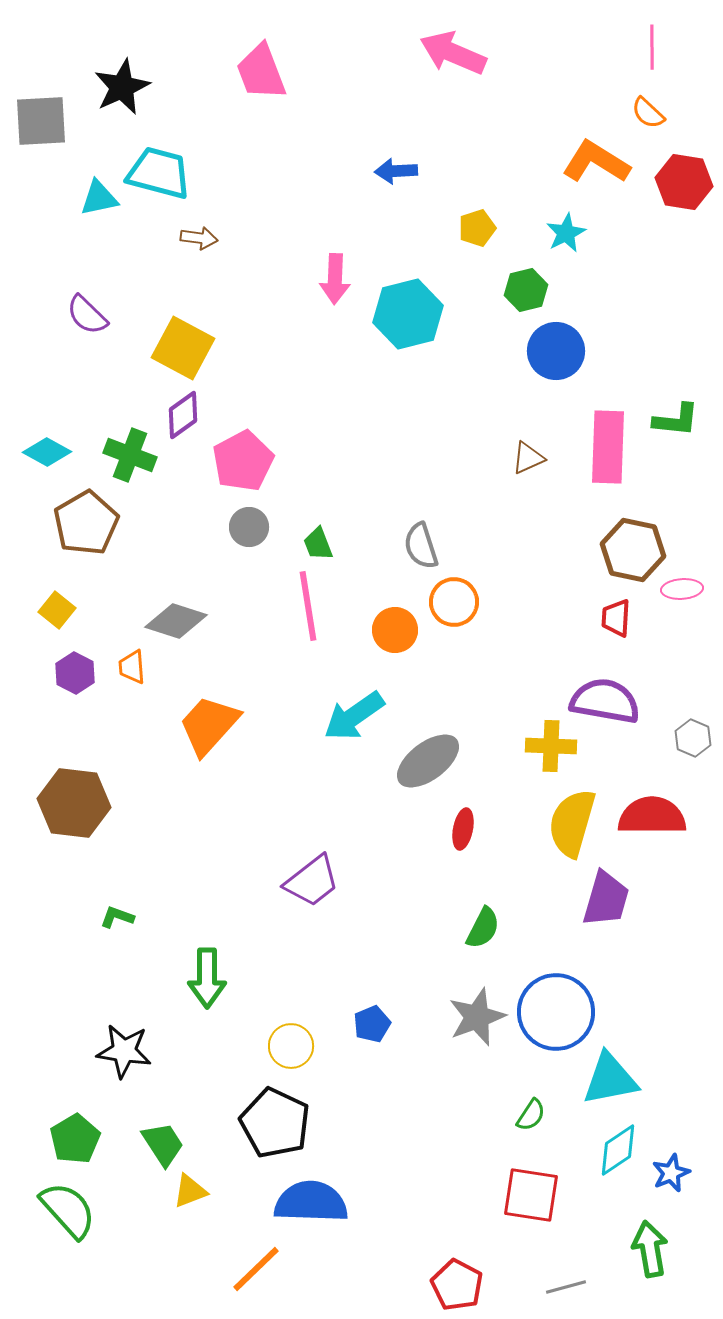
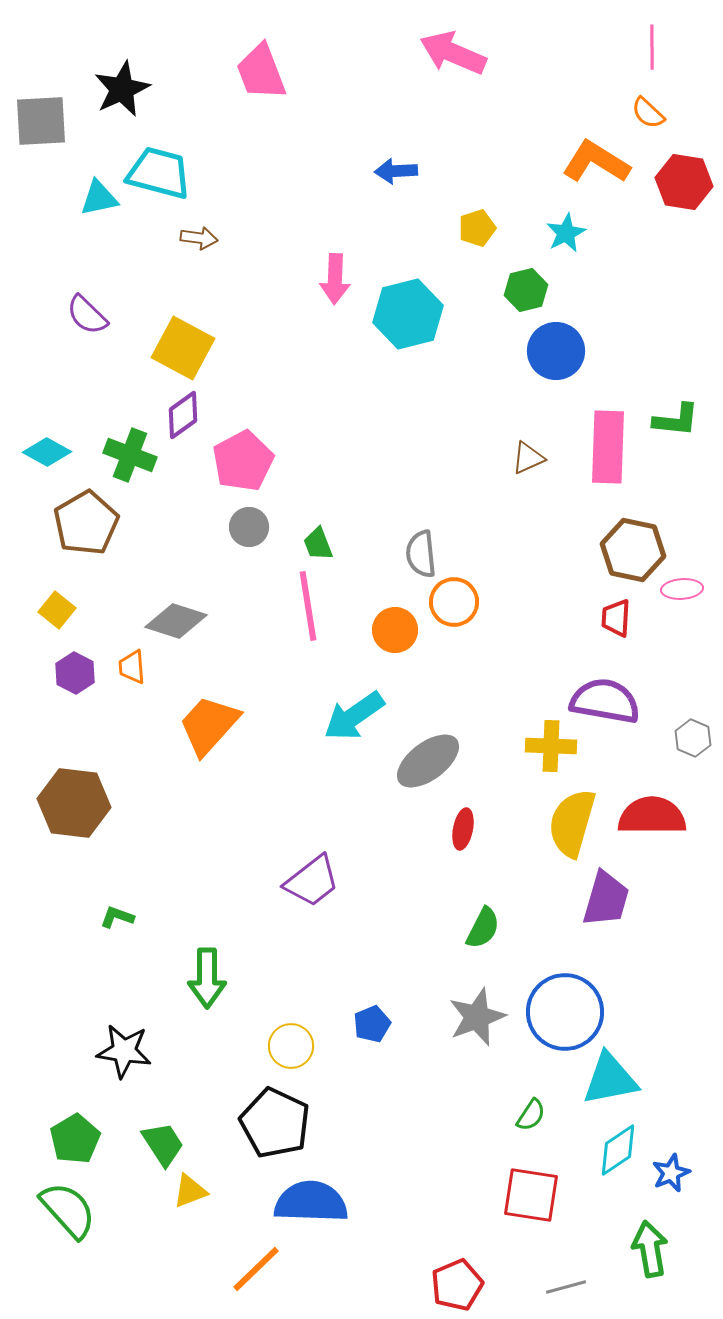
black star at (122, 87): moved 2 px down
gray semicircle at (421, 546): moved 8 px down; rotated 12 degrees clockwise
blue circle at (556, 1012): moved 9 px right
red pentagon at (457, 1285): rotated 21 degrees clockwise
